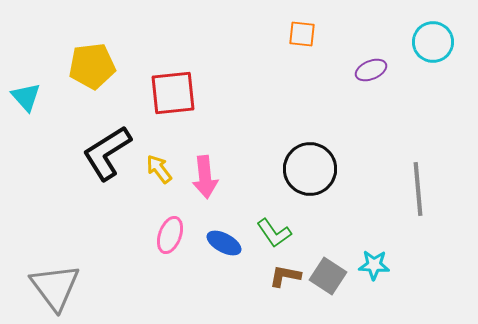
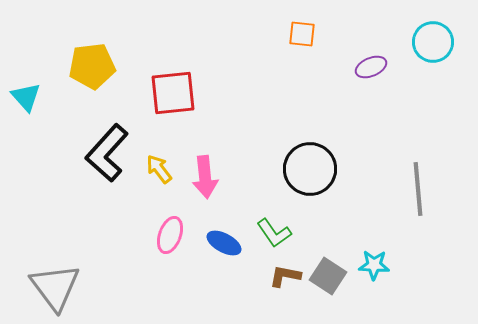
purple ellipse: moved 3 px up
black L-shape: rotated 16 degrees counterclockwise
